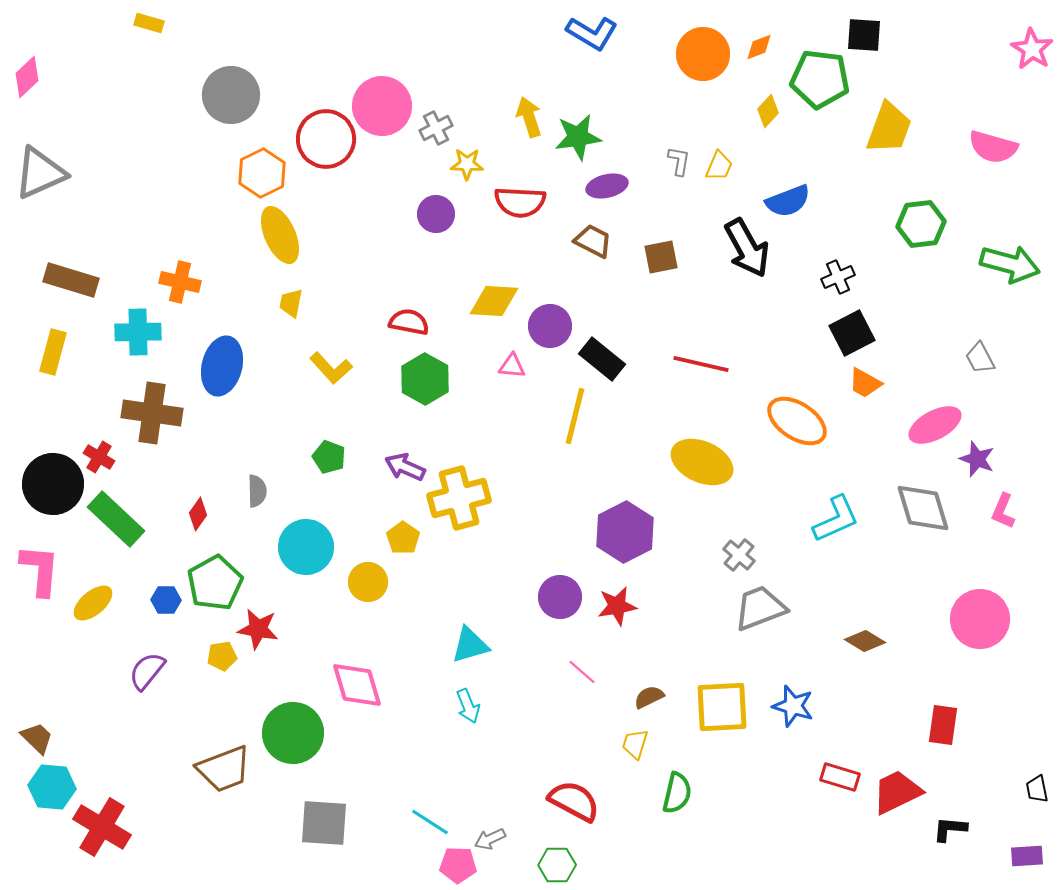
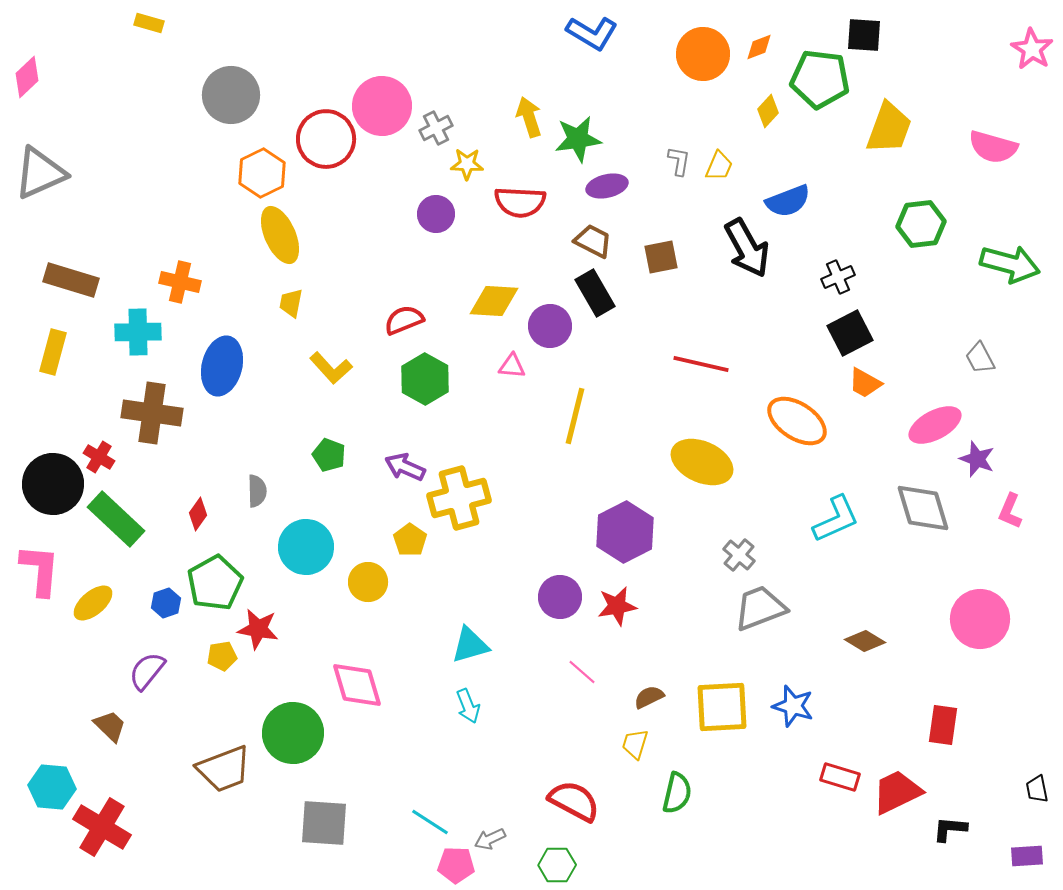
green star at (578, 137): moved 2 px down
red semicircle at (409, 322): moved 5 px left, 2 px up; rotated 33 degrees counterclockwise
black square at (852, 333): moved 2 px left
black rectangle at (602, 359): moved 7 px left, 66 px up; rotated 21 degrees clockwise
green pentagon at (329, 457): moved 2 px up
pink L-shape at (1003, 511): moved 7 px right
yellow pentagon at (403, 538): moved 7 px right, 2 px down
blue hexagon at (166, 600): moved 3 px down; rotated 20 degrees counterclockwise
brown trapezoid at (37, 738): moved 73 px right, 12 px up
pink pentagon at (458, 865): moved 2 px left
